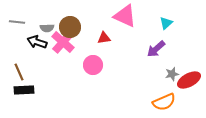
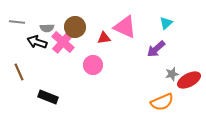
pink triangle: moved 11 px down
brown circle: moved 5 px right
black rectangle: moved 24 px right, 7 px down; rotated 24 degrees clockwise
orange semicircle: moved 2 px left
